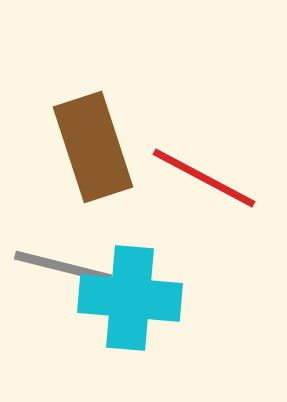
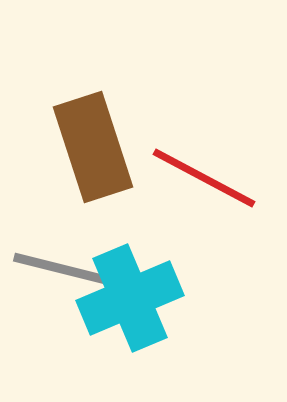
gray line: moved 1 px left, 2 px down
cyan cross: rotated 28 degrees counterclockwise
